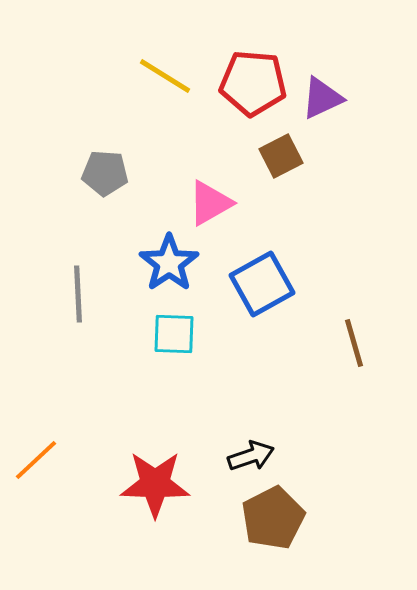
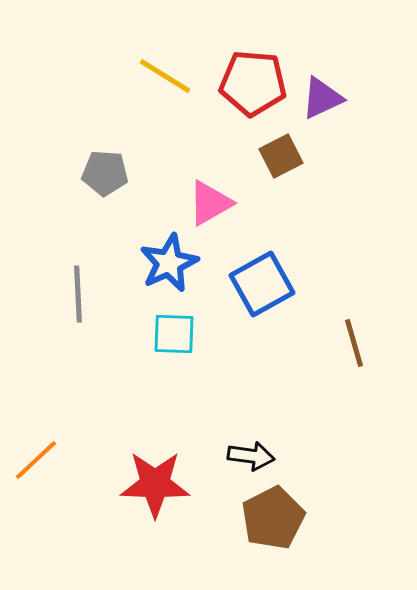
blue star: rotated 10 degrees clockwise
black arrow: rotated 27 degrees clockwise
